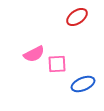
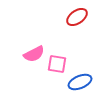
pink square: rotated 12 degrees clockwise
blue ellipse: moved 3 px left, 2 px up
